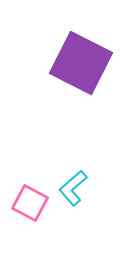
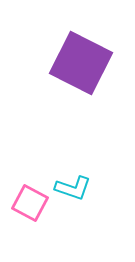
cyan L-shape: rotated 120 degrees counterclockwise
